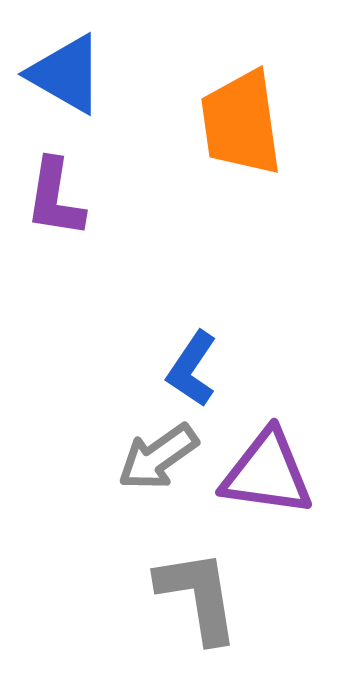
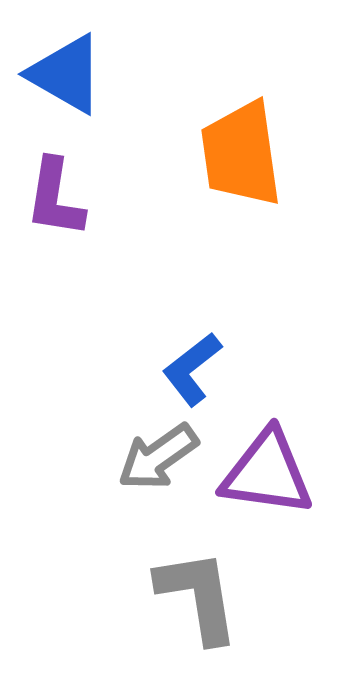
orange trapezoid: moved 31 px down
blue L-shape: rotated 18 degrees clockwise
